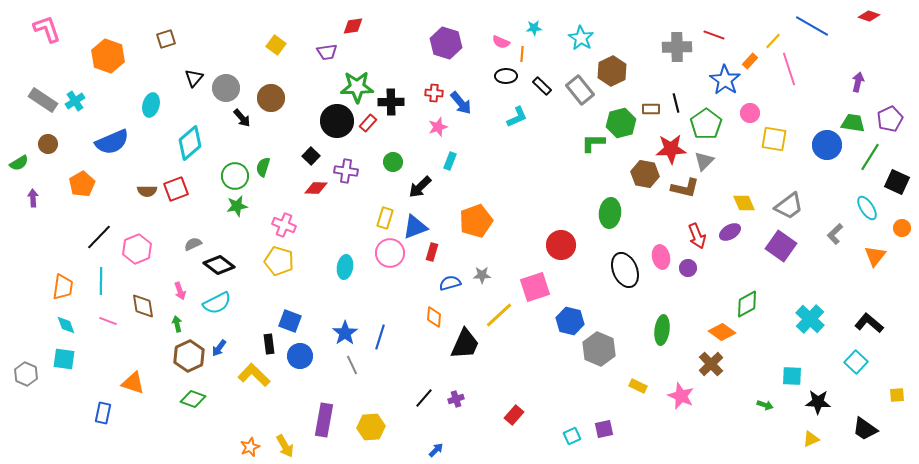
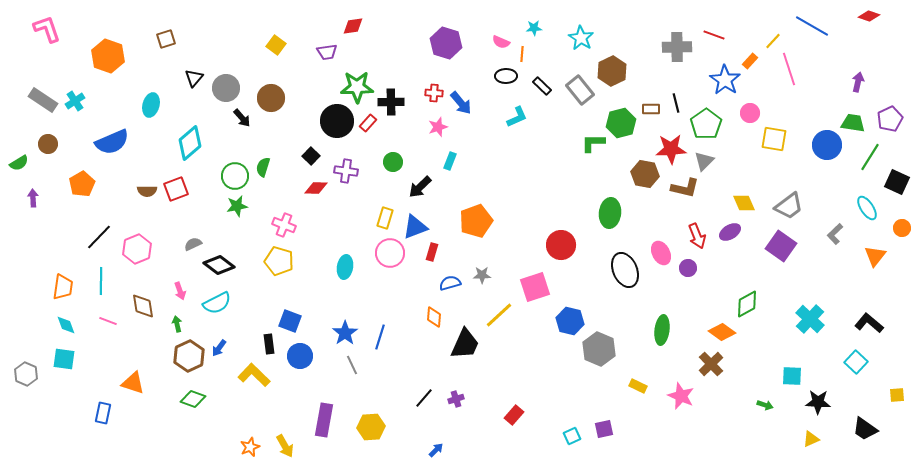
pink ellipse at (661, 257): moved 4 px up; rotated 15 degrees counterclockwise
